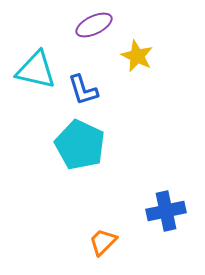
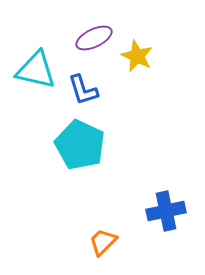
purple ellipse: moved 13 px down
